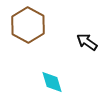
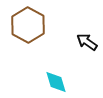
cyan diamond: moved 4 px right
